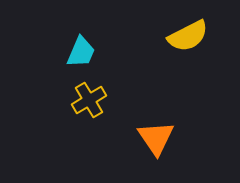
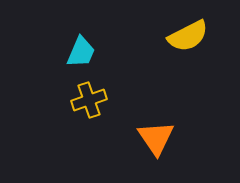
yellow cross: rotated 12 degrees clockwise
